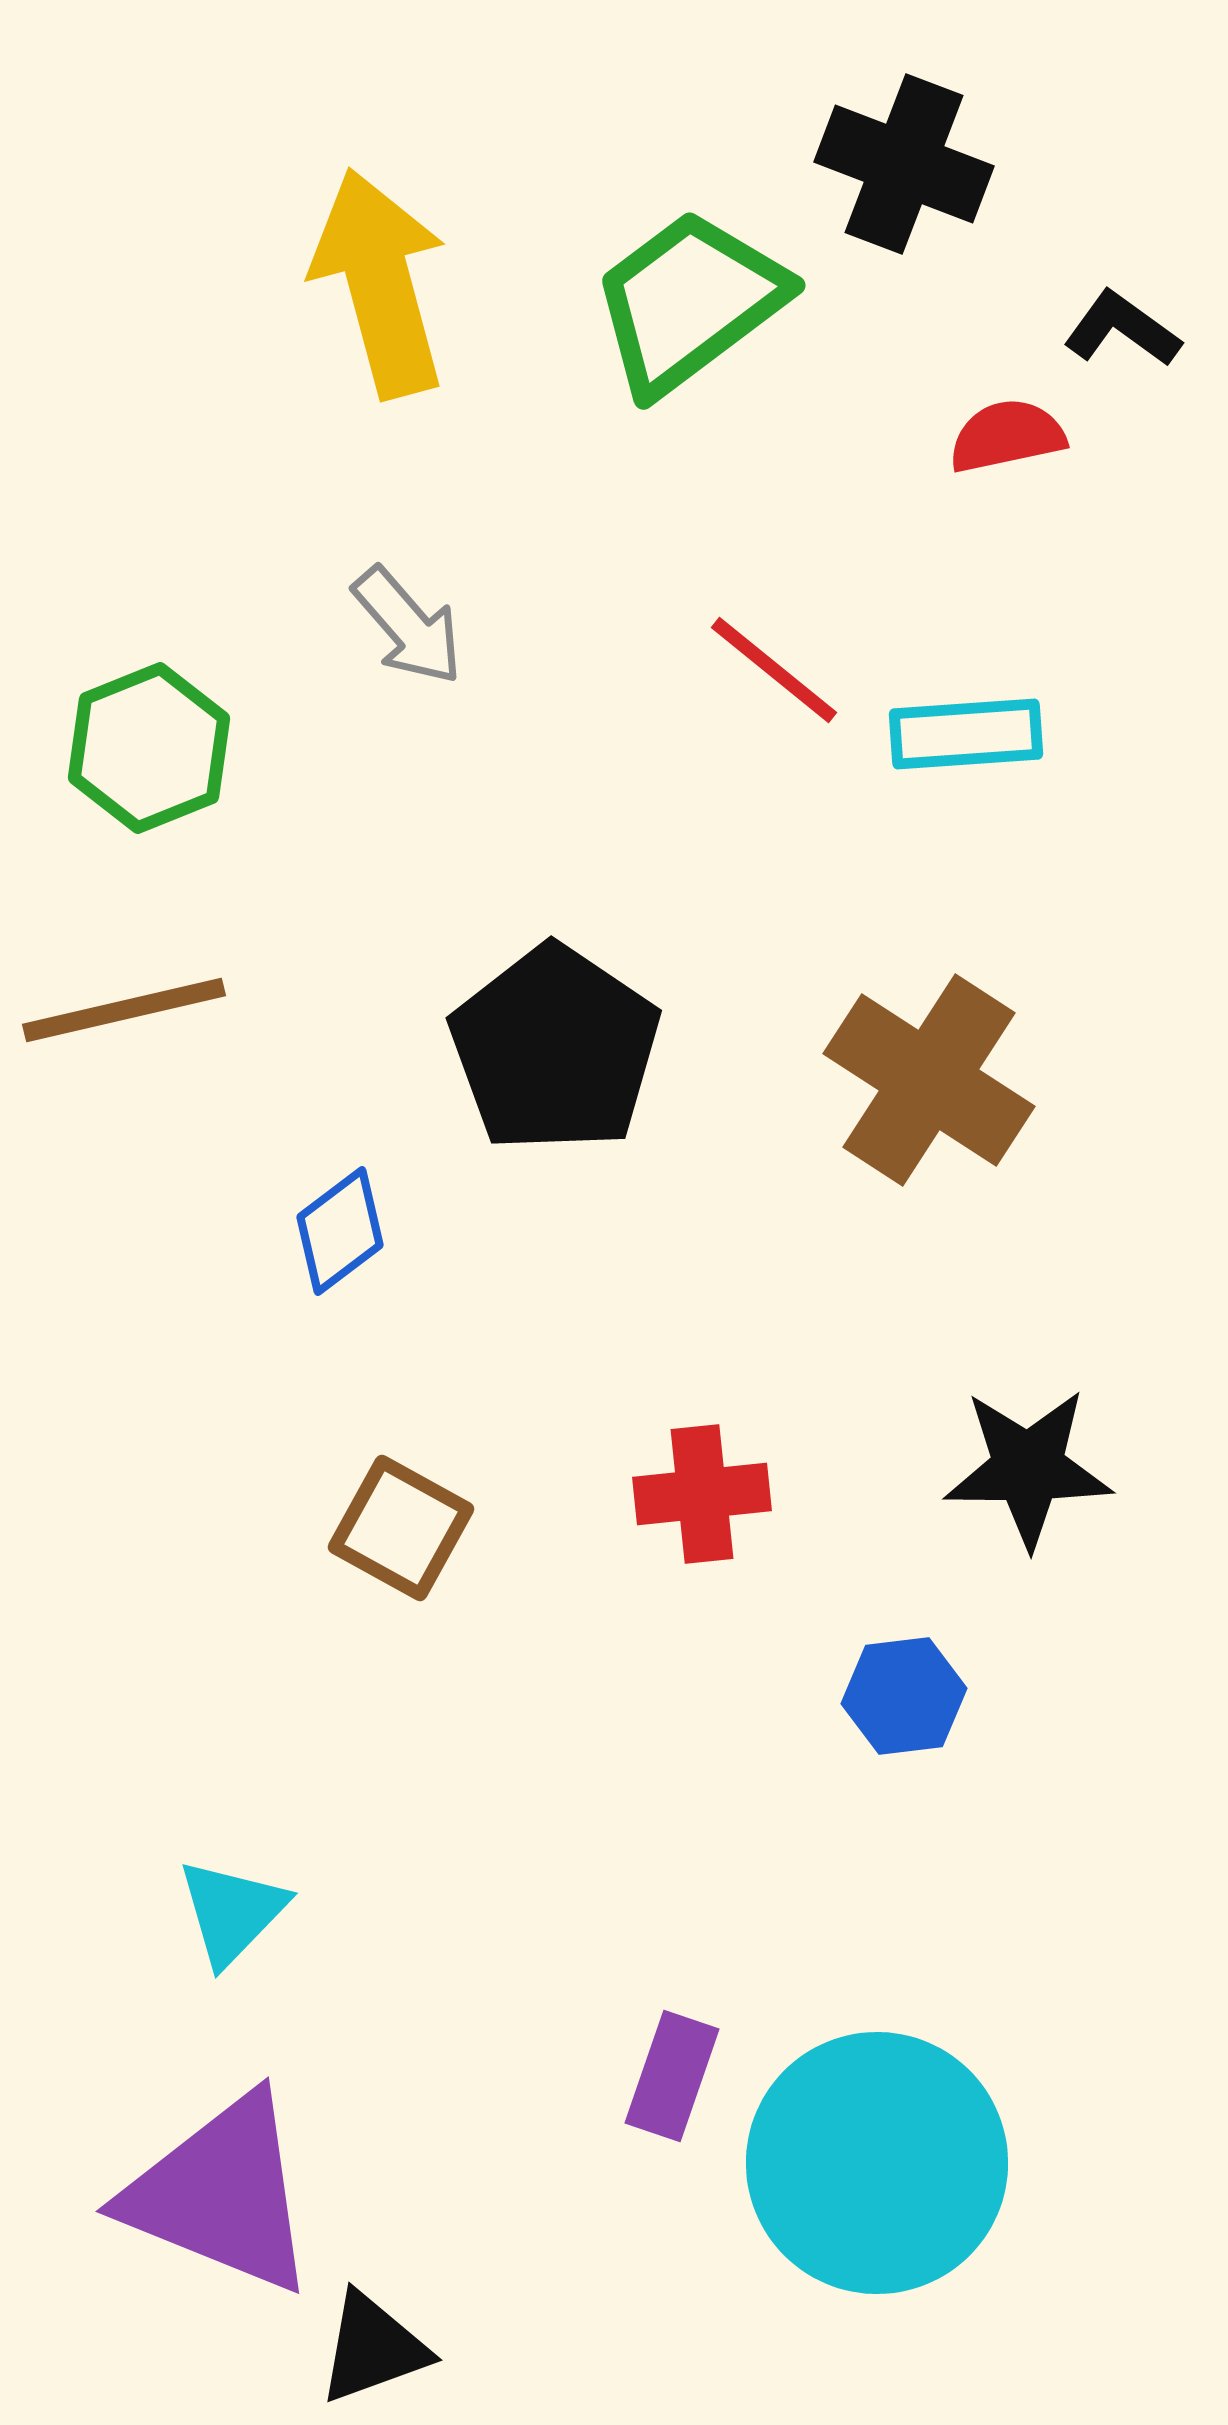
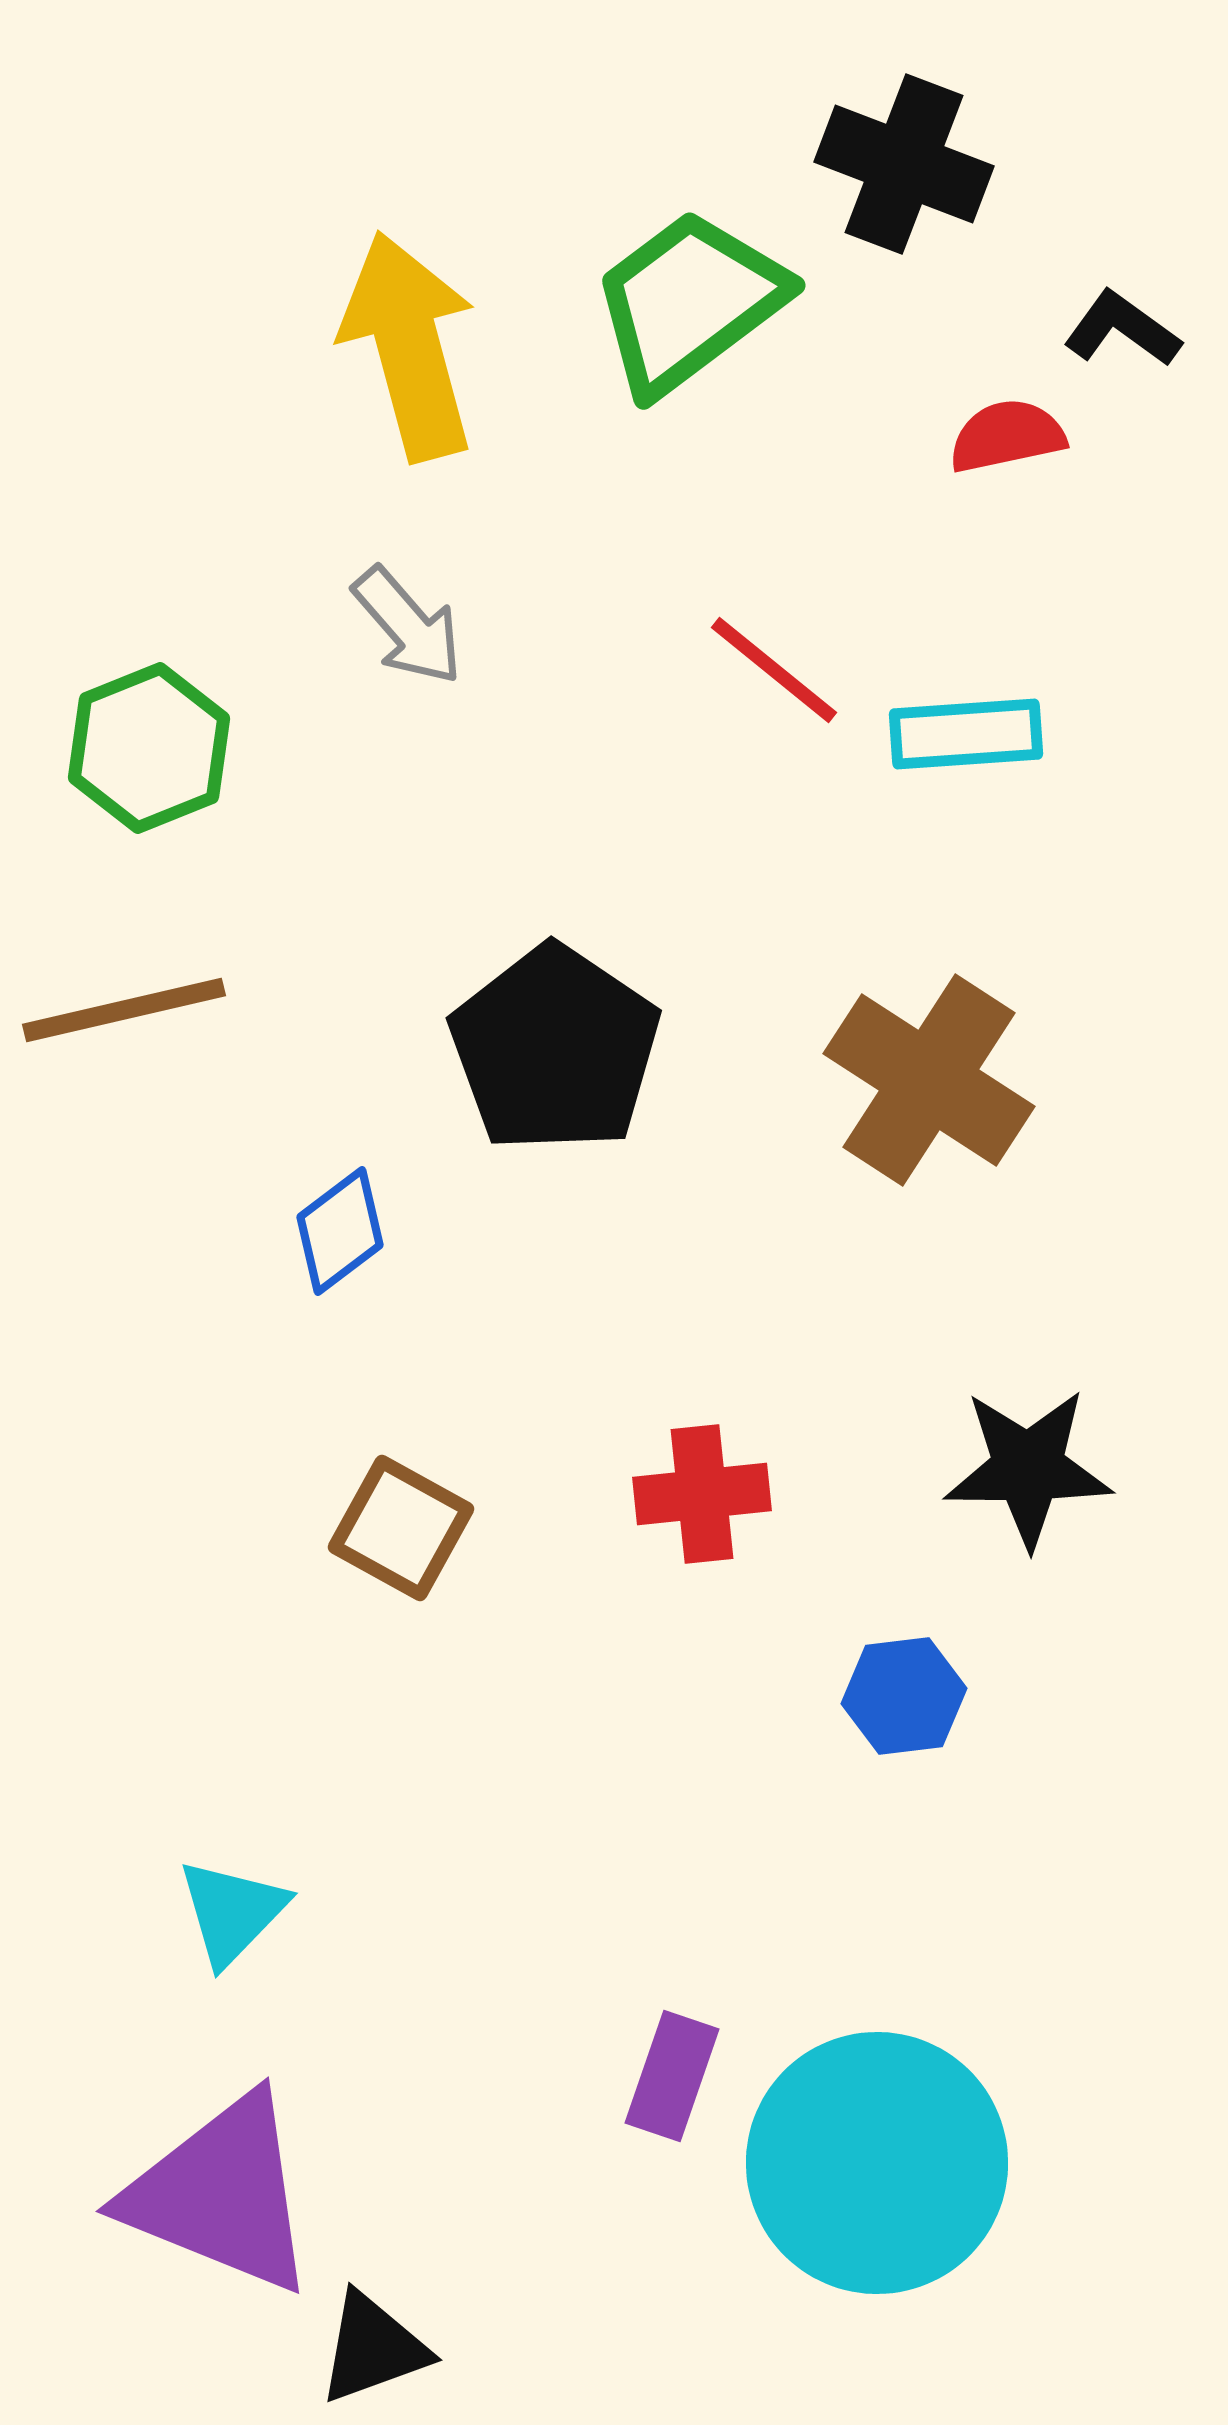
yellow arrow: moved 29 px right, 63 px down
